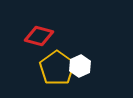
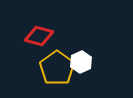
white hexagon: moved 1 px right, 4 px up
